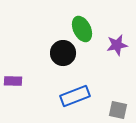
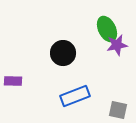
green ellipse: moved 25 px right
